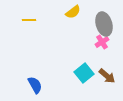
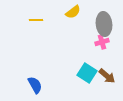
yellow line: moved 7 px right
gray ellipse: rotated 10 degrees clockwise
pink cross: rotated 16 degrees clockwise
cyan square: moved 3 px right; rotated 18 degrees counterclockwise
